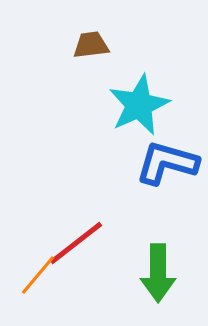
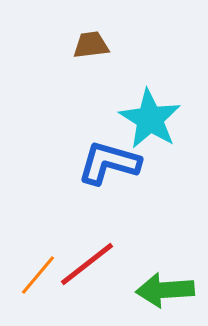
cyan star: moved 11 px right, 14 px down; rotated 16 degrees counterclockwise
blue L-shape: moved 58 px left
red line: moved 11 px right, 21 px down
green arrow: moved 7 px right, 17 px down; rotated 86 degrees clockwise
